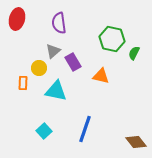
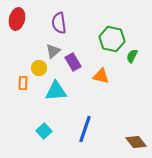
green semicircle: moved 2 px left, 3 px down
cyan triangle: rotated 15 degrees counterclockwise
